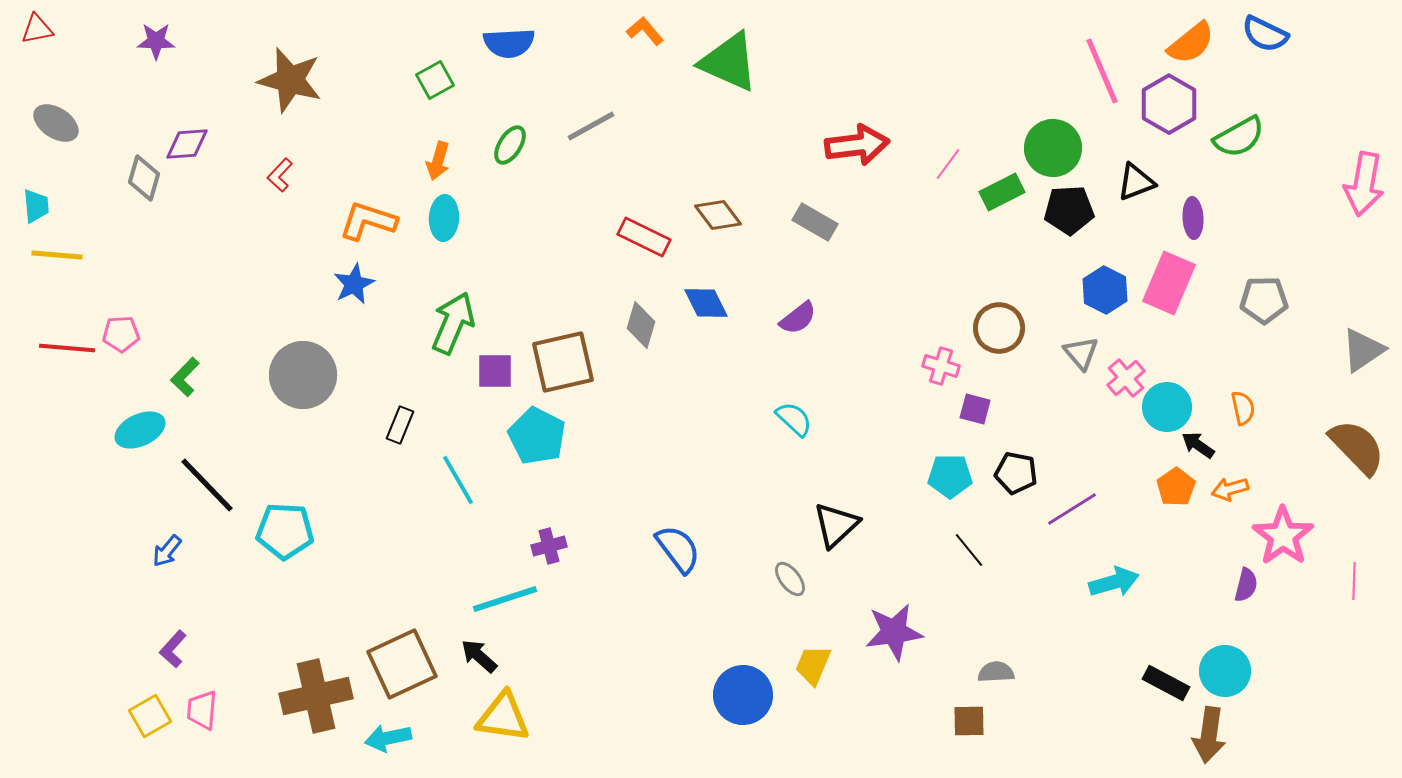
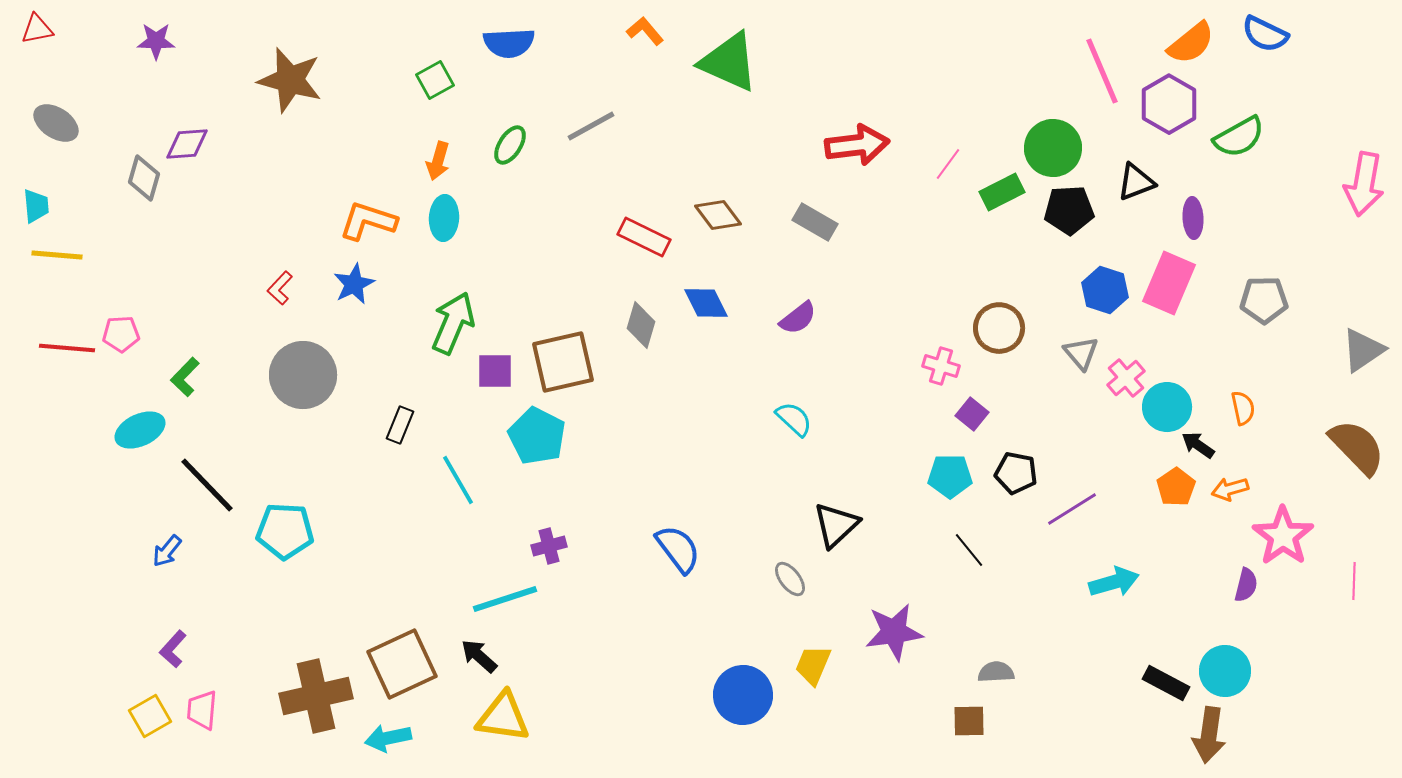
red L-shape at (280, 175): moved 113 px down
blue hexagon at (1105, 290): rotated 9 degrees counterclockwise
purple square at (975, 409): moved 3 px left, 5 px down; rotated 24 degrees clockwise
